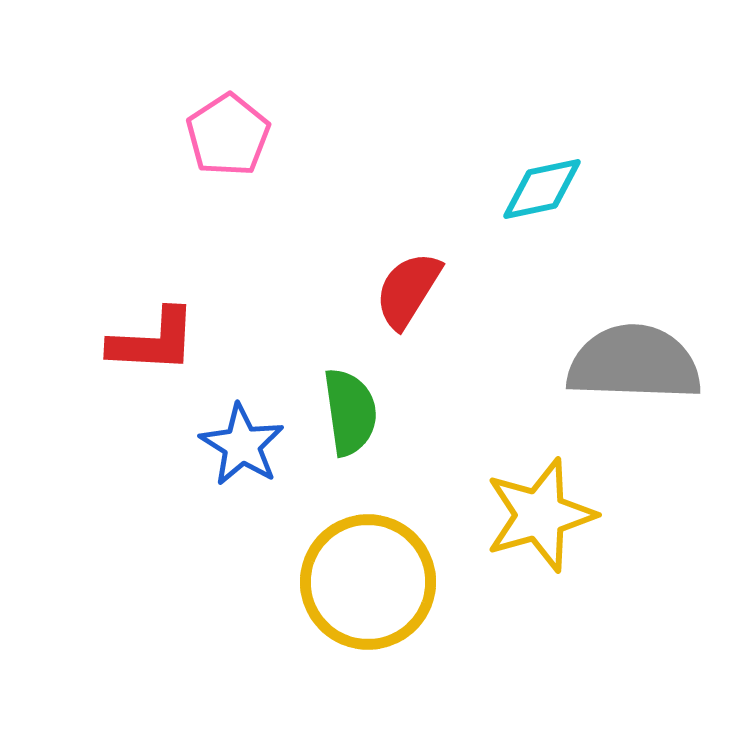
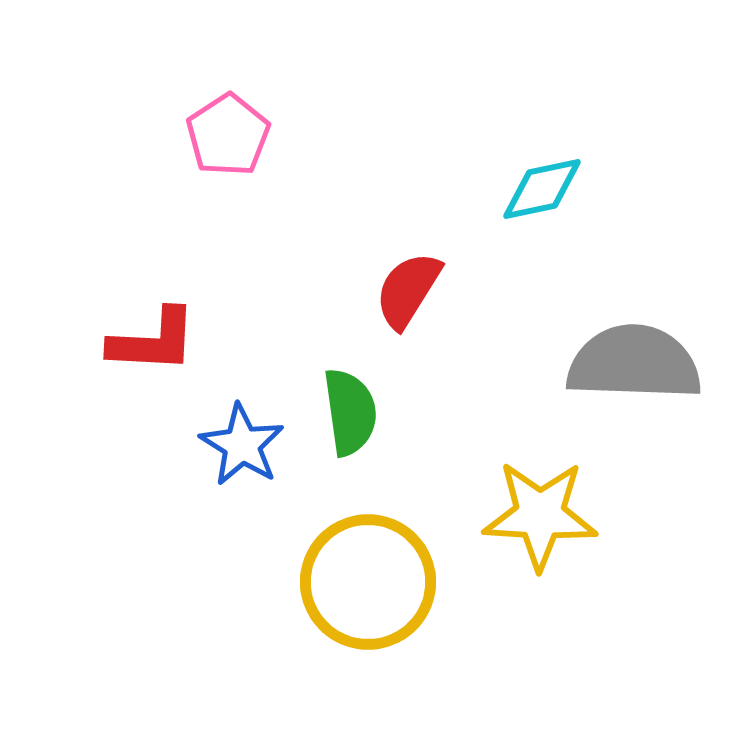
yellow star: rotated 19 degrees clockwise
